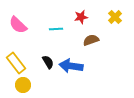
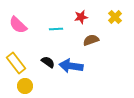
black semicircle: rotated 24 degrees counterclockwise
yellow circle: moved 2 px right, 1 px down
